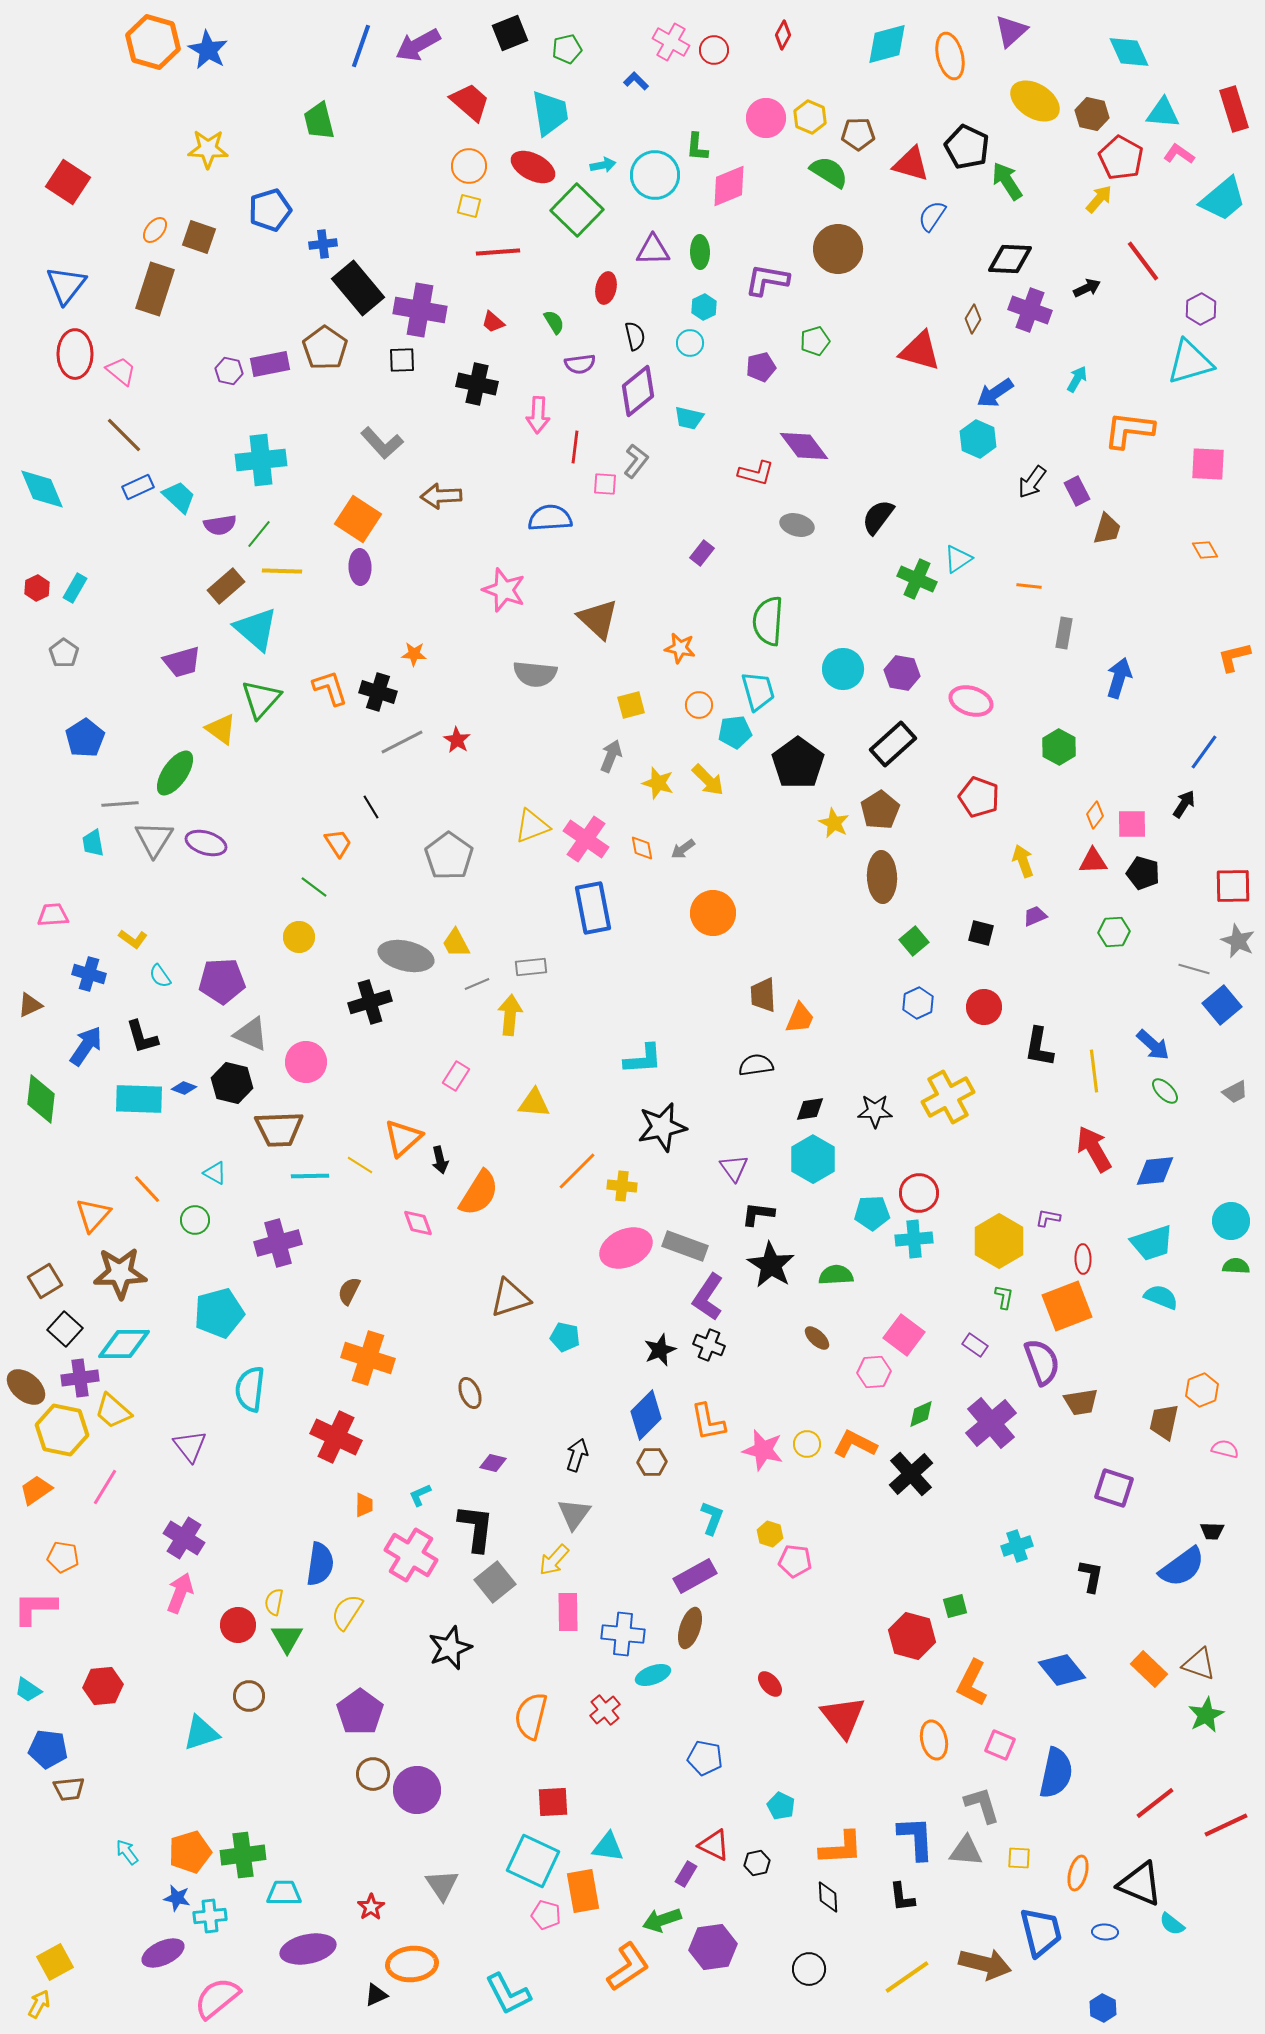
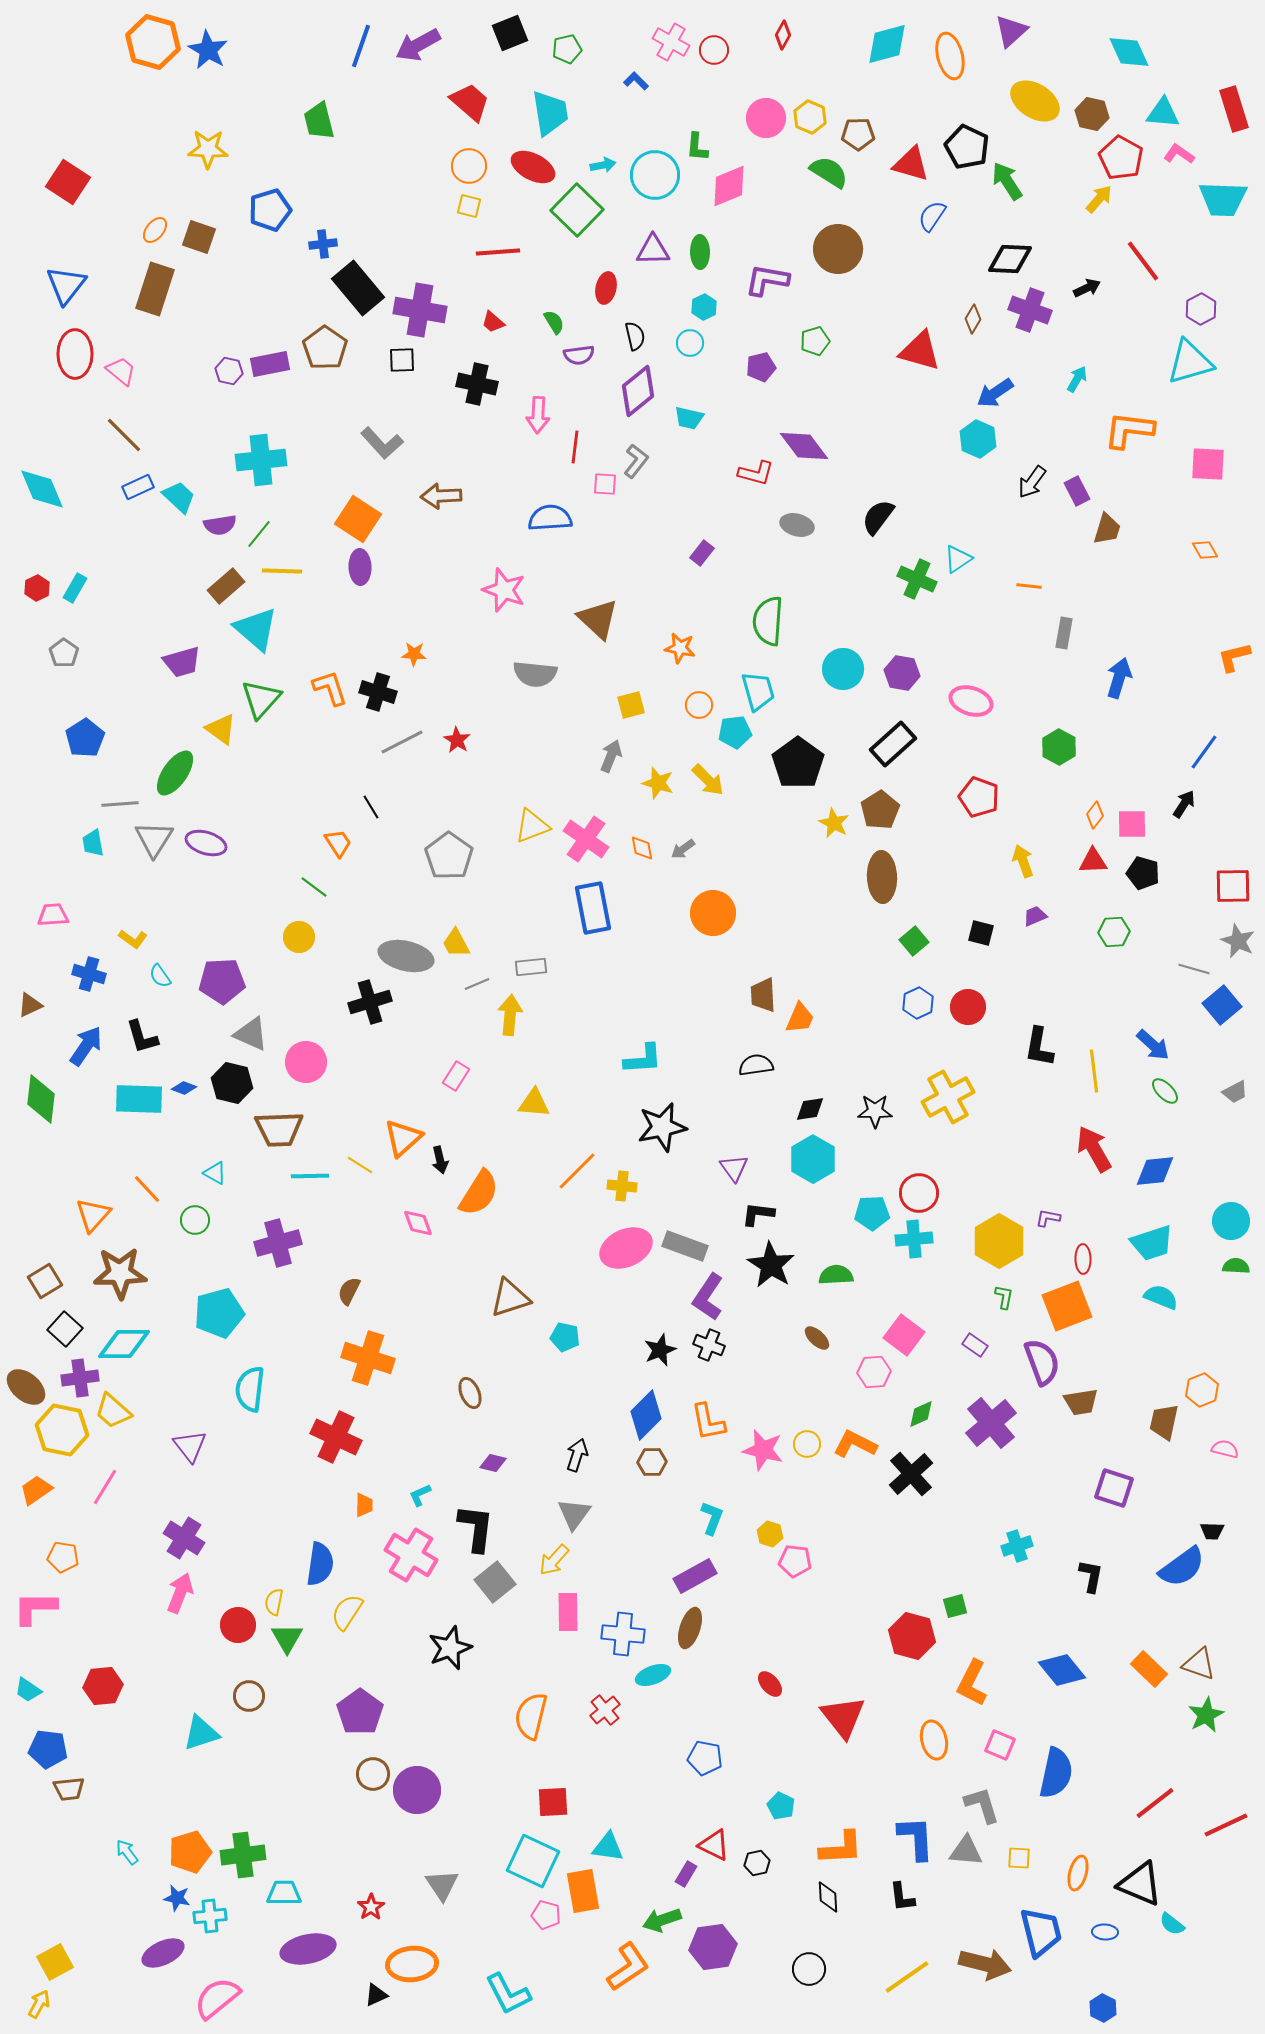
cyan trapezoid at (1223, 199): rotated 42 degrees clockwise
purple semicircle at (580, 364): moved 1 px left, 9 px up
red circle at (984, 1007): moved 16 px left
